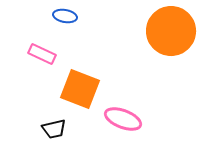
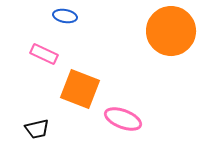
pink rectangle: moved 2 px right
black trapezoid: moved 17 px left
